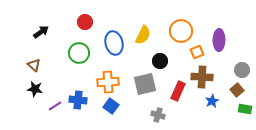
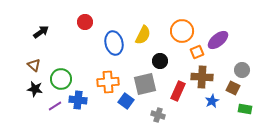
orange circle: moved 1 px right
purple ellipse: moved 1 px left; rotated 50 degrees clockwise
green circle: moved 18 px left, 26 px down
brown square: moved 4 px left, 2 px up; rotated 24 degrees counterclockwise
blue square: moved 15 px right, 5 px up
